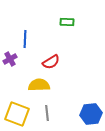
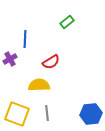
green rectangle: rotated 40 degrees counterclockwise
